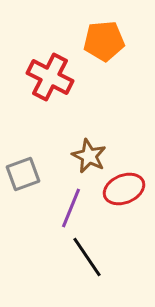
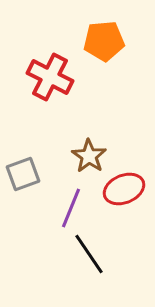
brown star: rotated 8 degrees clockwise
black line: moved 2 px right, 3 px up
